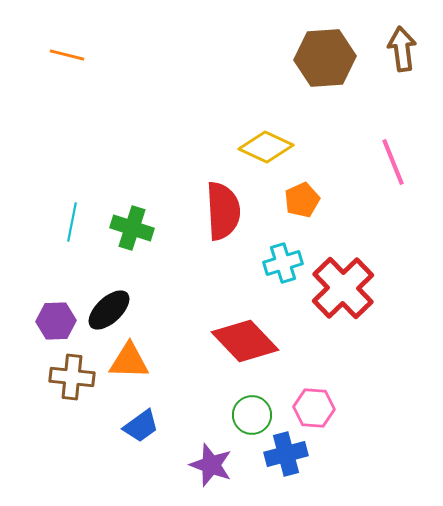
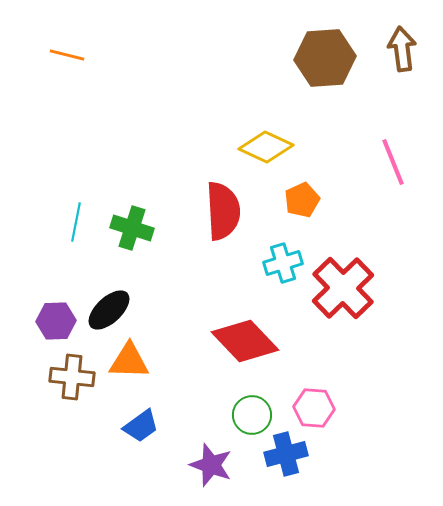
cyan line: moved 4 px right
